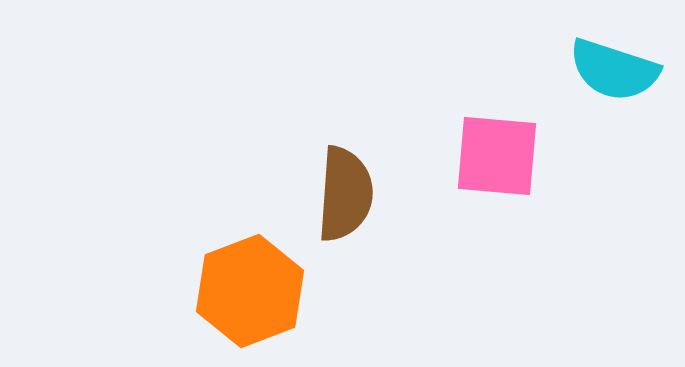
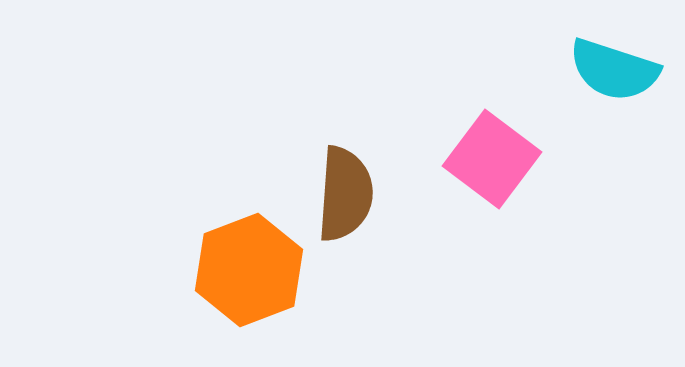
pink square: moved 5 px left, 3 px down; rotated 32 degrees clockwise
orange hexagon: moved 1 px left, 21 px up
